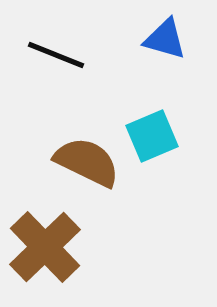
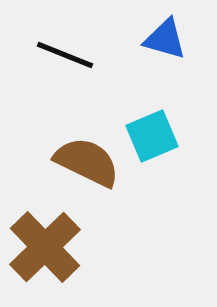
black line: moved 9 px right
